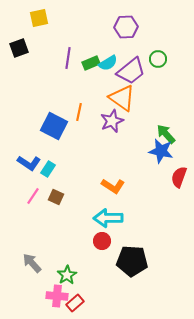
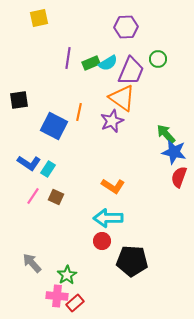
black square: moved 52 px down; rotated 12 degrees clockwise
purple trapezoid: rotated 28 degrees counterclockwise
blue star: moved 13 px right, 1 px down
